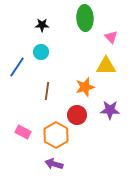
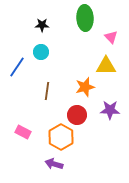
orange hexagon: moved 5 px right, 2 px down
